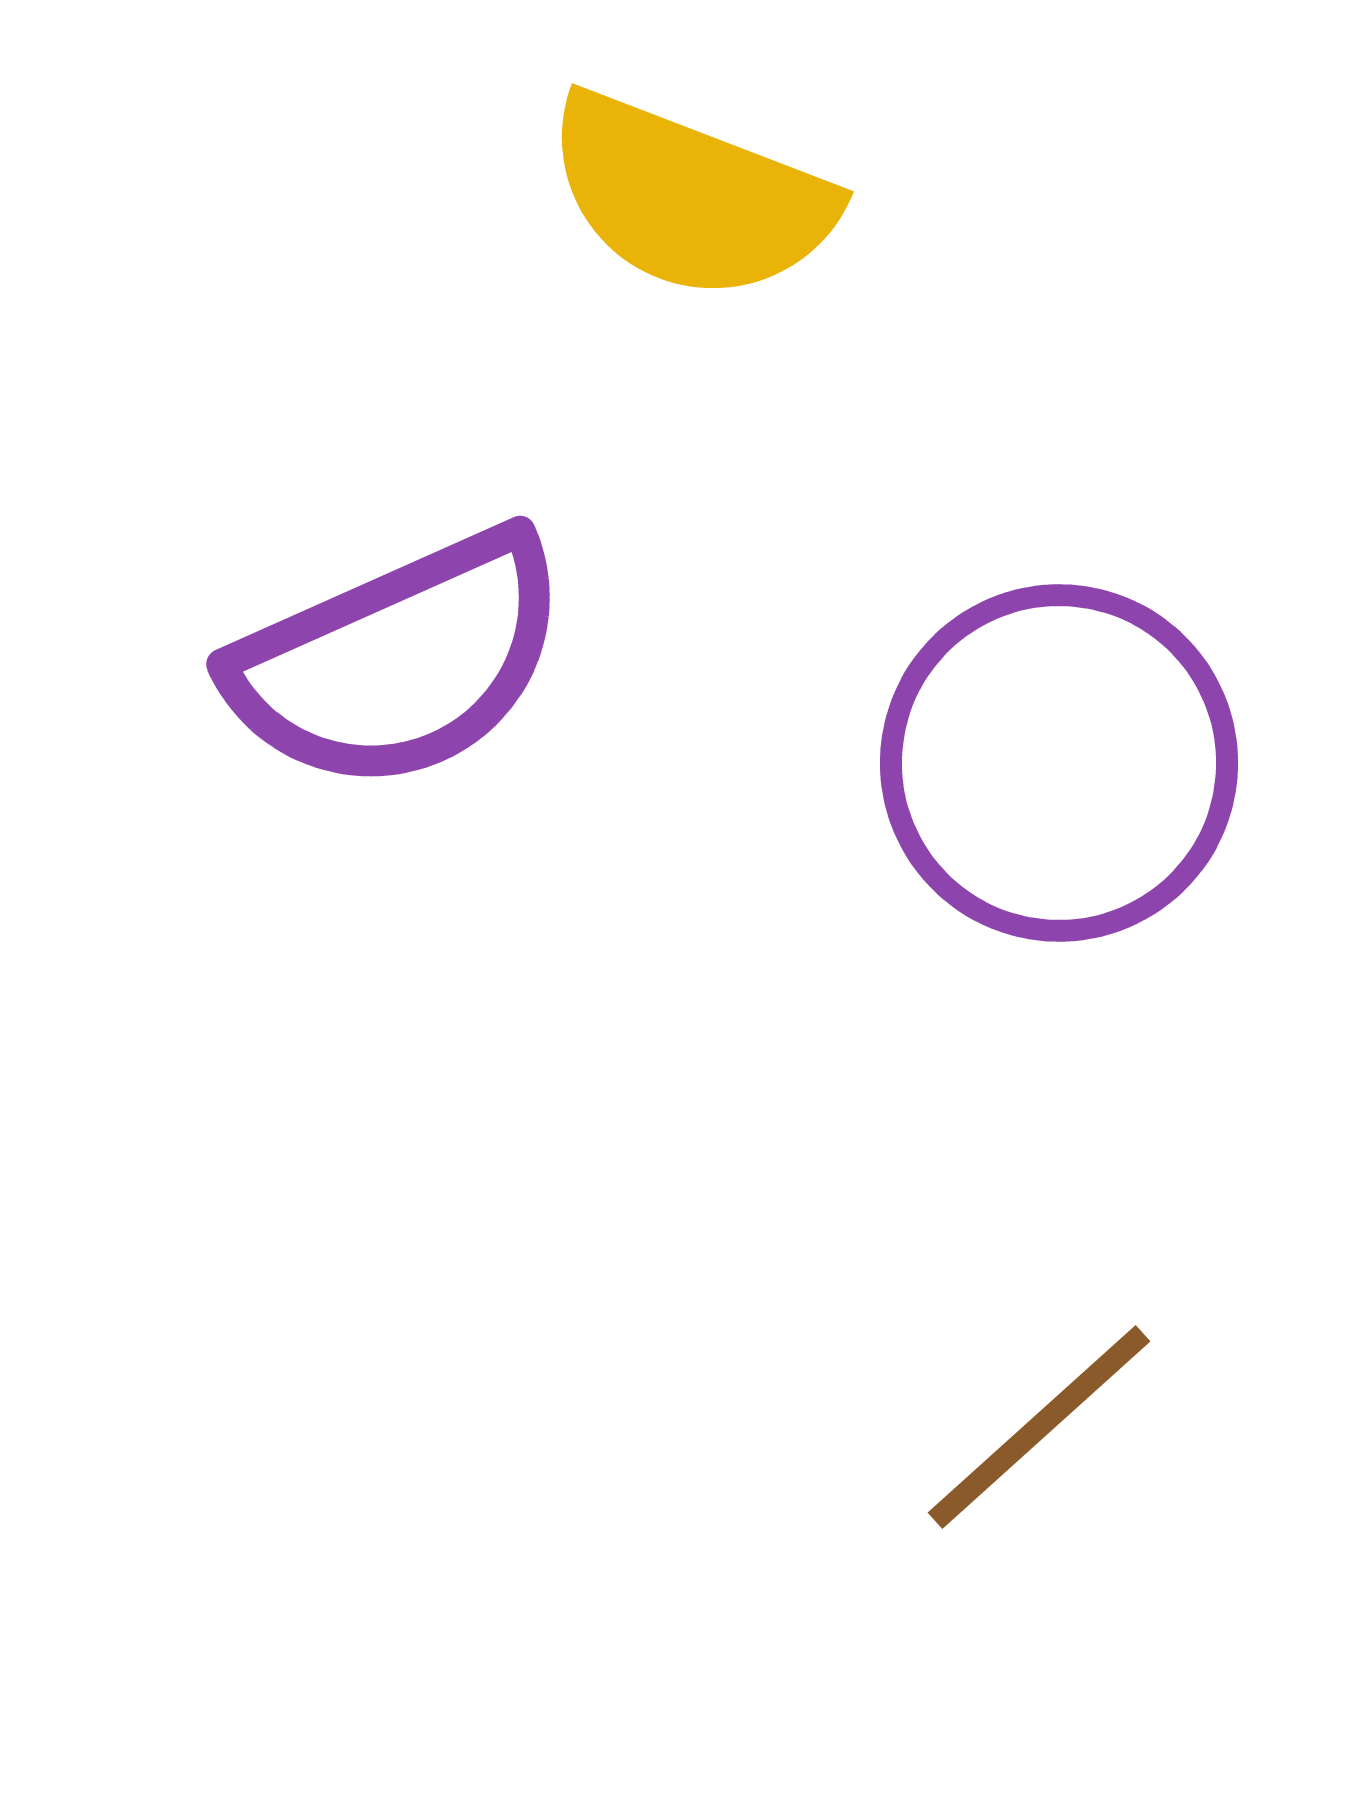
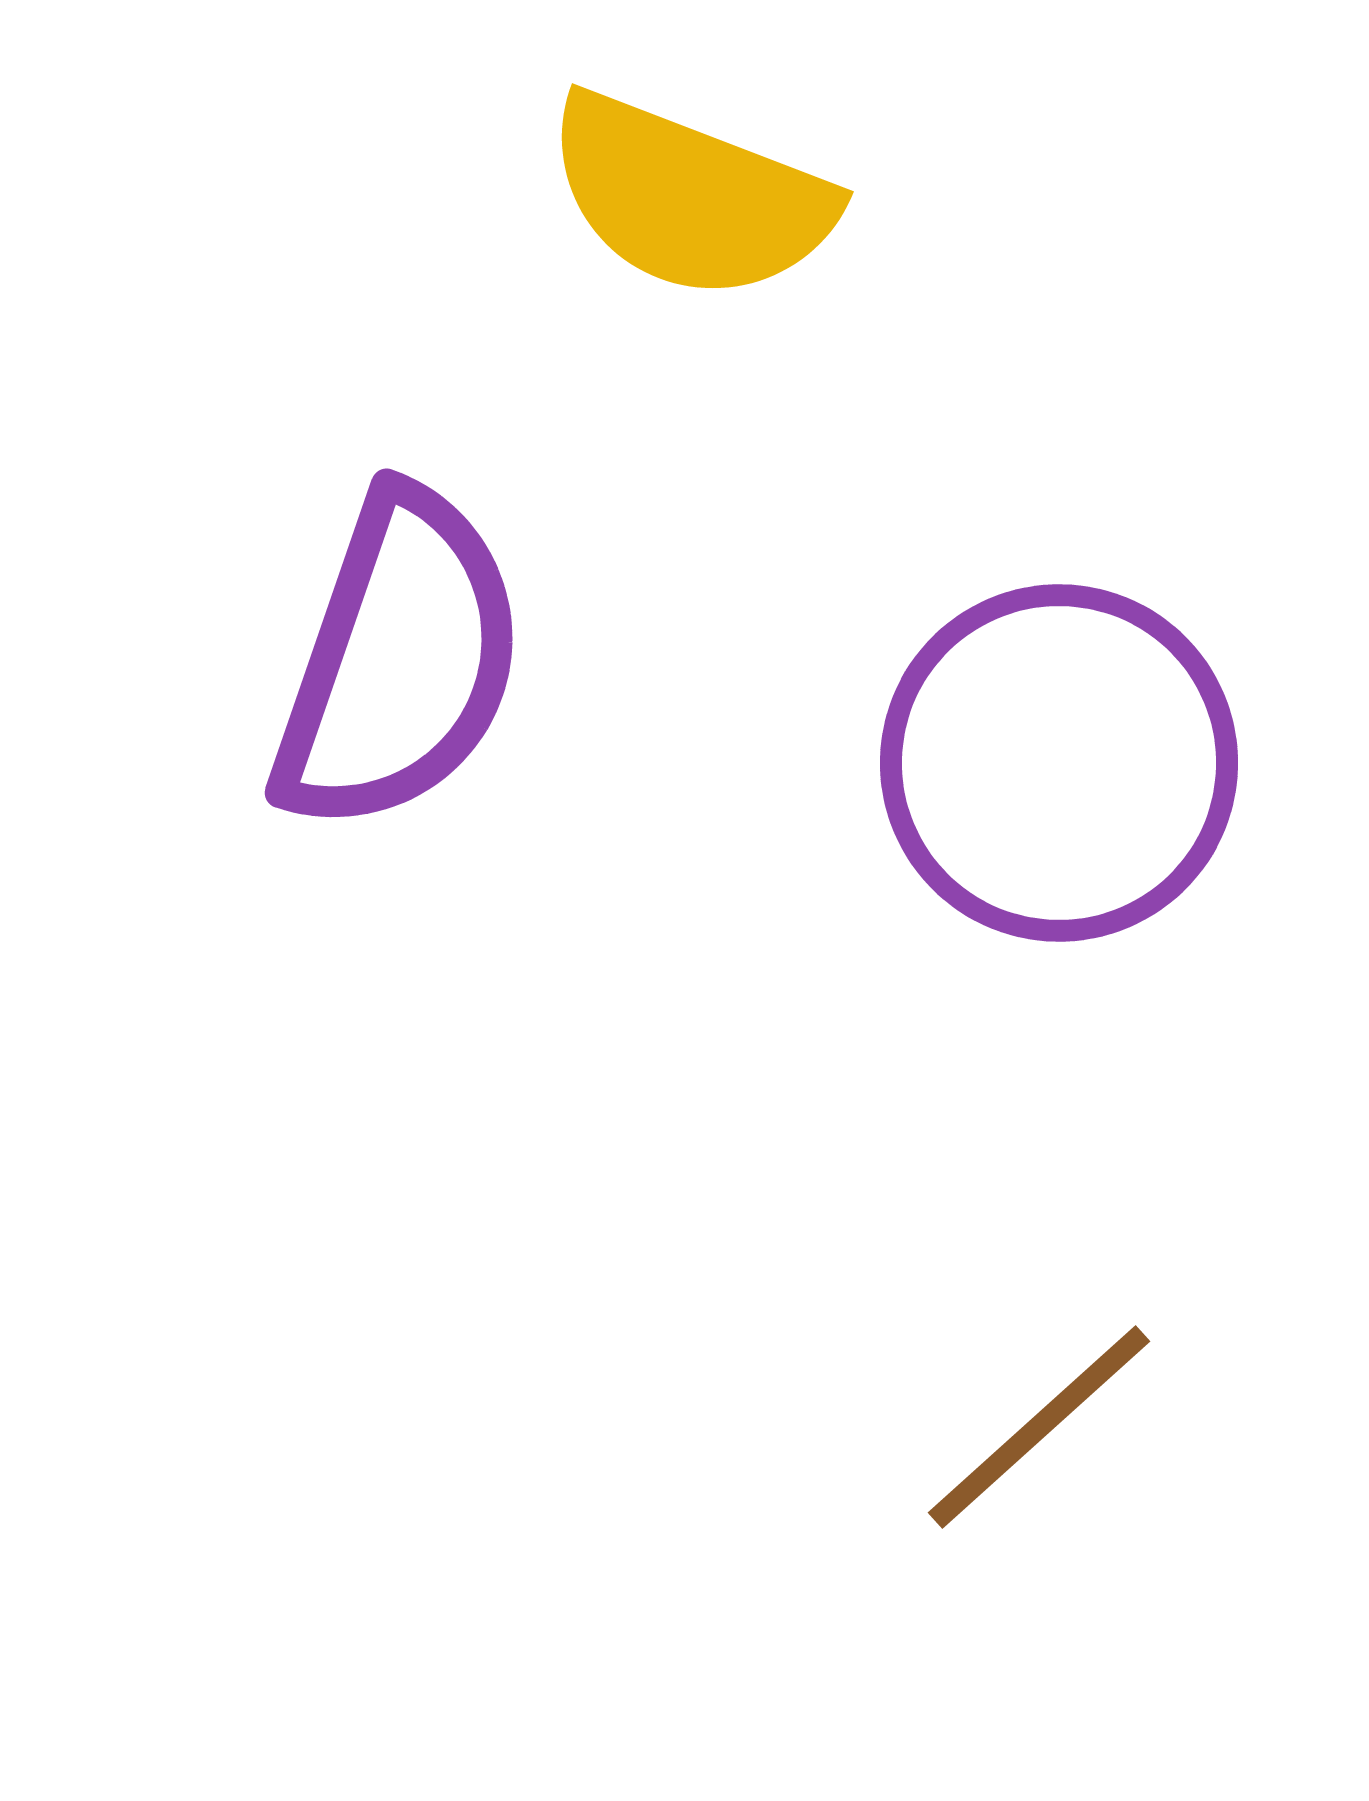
purple semicircle: rotated 47 degrees counterclockwise
